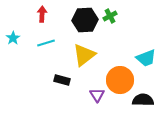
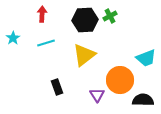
black rectangle: moved 5 px left, 7 px down; rotated 56 degrees clockwise
